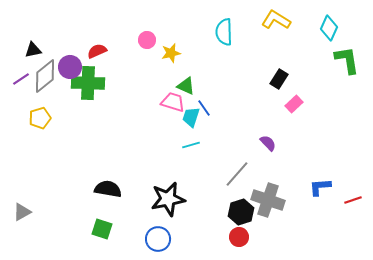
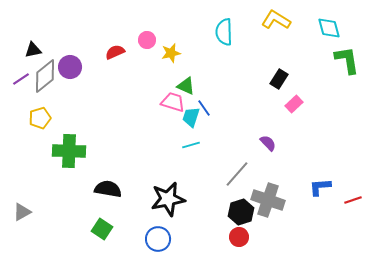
cyan diamond: rotated 40 degrees counterclockwise
red semicircle: moved 18 px right, 1 px down
green cross: moved 19 px left, 68 px down
green square: rotated 15 degrees clockwise
